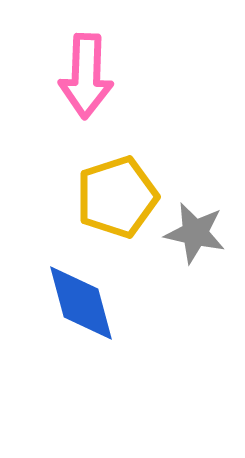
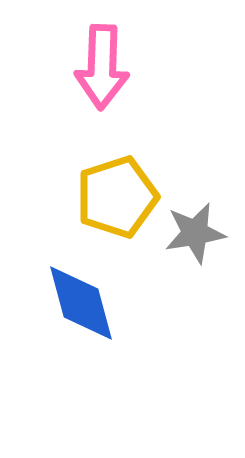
pink arrow: moved 16 px right, 9 px up
gray star: rotated 22 degrees counterclockwise
